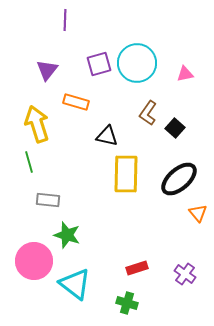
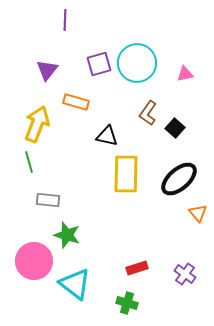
yellow arrow: rotated 39 degrees clockwise
